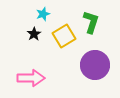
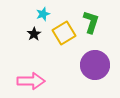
yellow square: moved 3 px up
pink arrow: moved 3 px down
